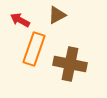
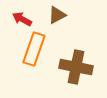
red arrow: moved 2 px right, 1 px up
brown cross: moved 6 px right, 3 px down
